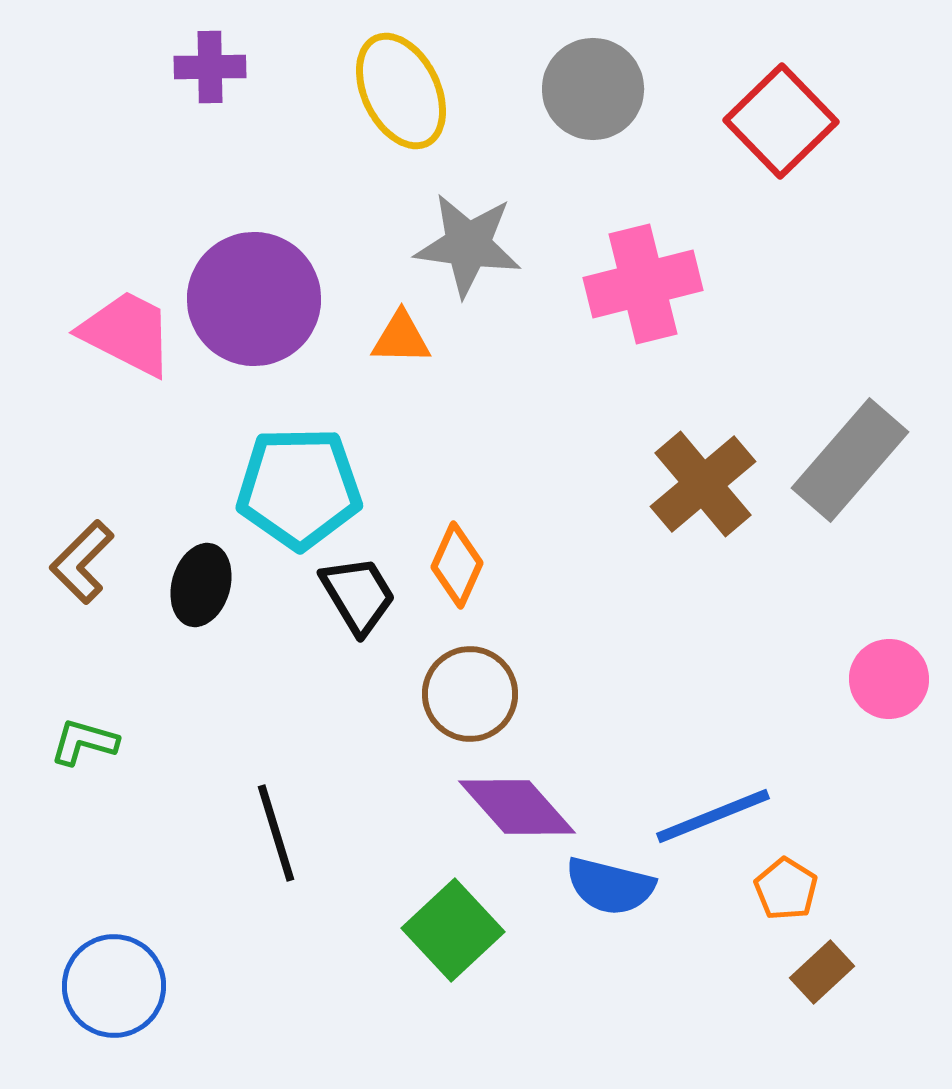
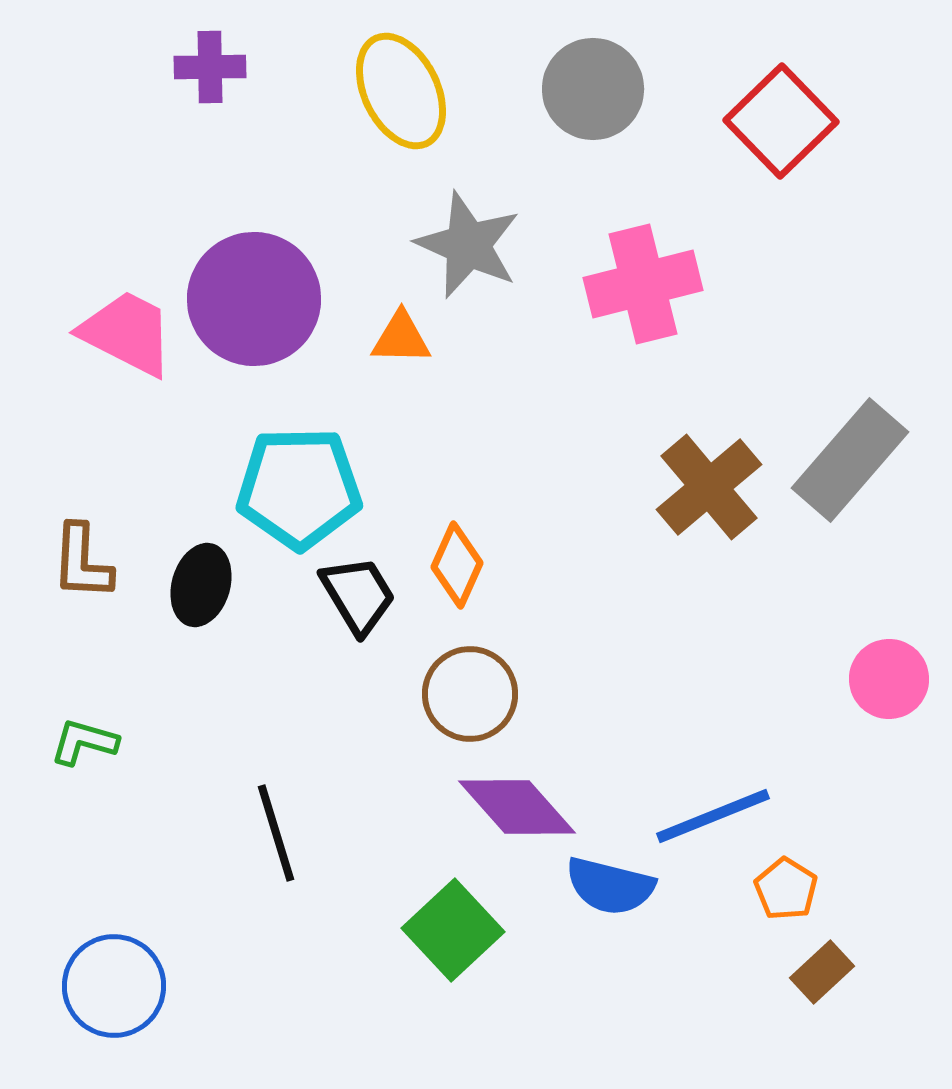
gray star: rotated 16 degrees clockwise
brown cross: moved 6 px right, 3 px down
brown L-shape: rotated 42 degrees counterclockwise
